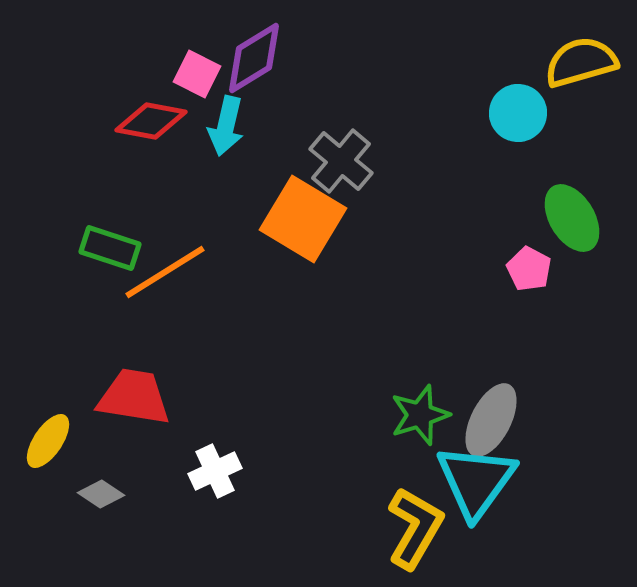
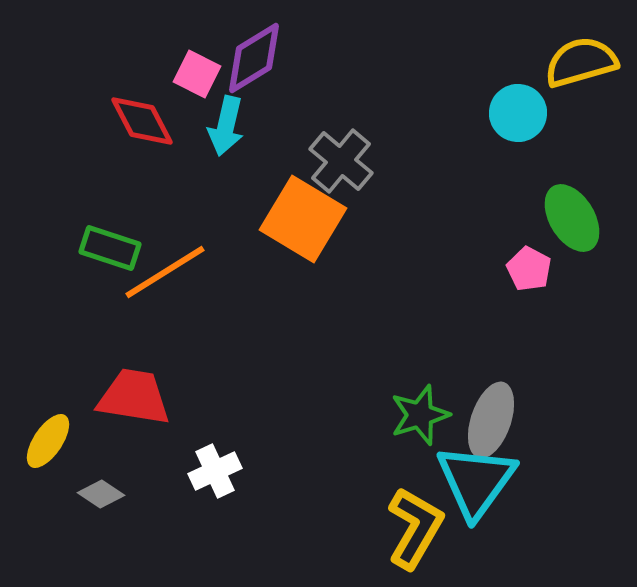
red diamond: moved 9 px left; rotated 52 degrees clockwise
gray ellipse: rotated 8 degrees counterclockwise
